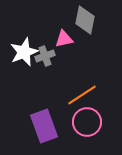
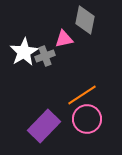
white star: rotated 8 degrees counterclockwise
pink circle: moved 3 px up
purple rectangle: rotated 64 degrees clockwise
